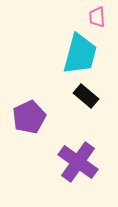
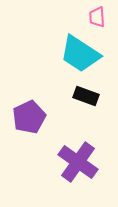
cyan trapezoid: rotated 108 degrees clockwise
black rectangle: rotated 20 degrees counterclockwise
